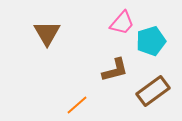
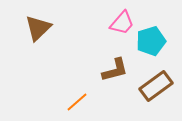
brown triangle: moved 9 px left, 5 px up; rotated 16 degrees clockwise
brown rectangle: moved 3 px right, 5 px up
orange line: moved 3 px up
